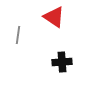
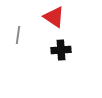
black cross: moved 1 px left, 12 px up
